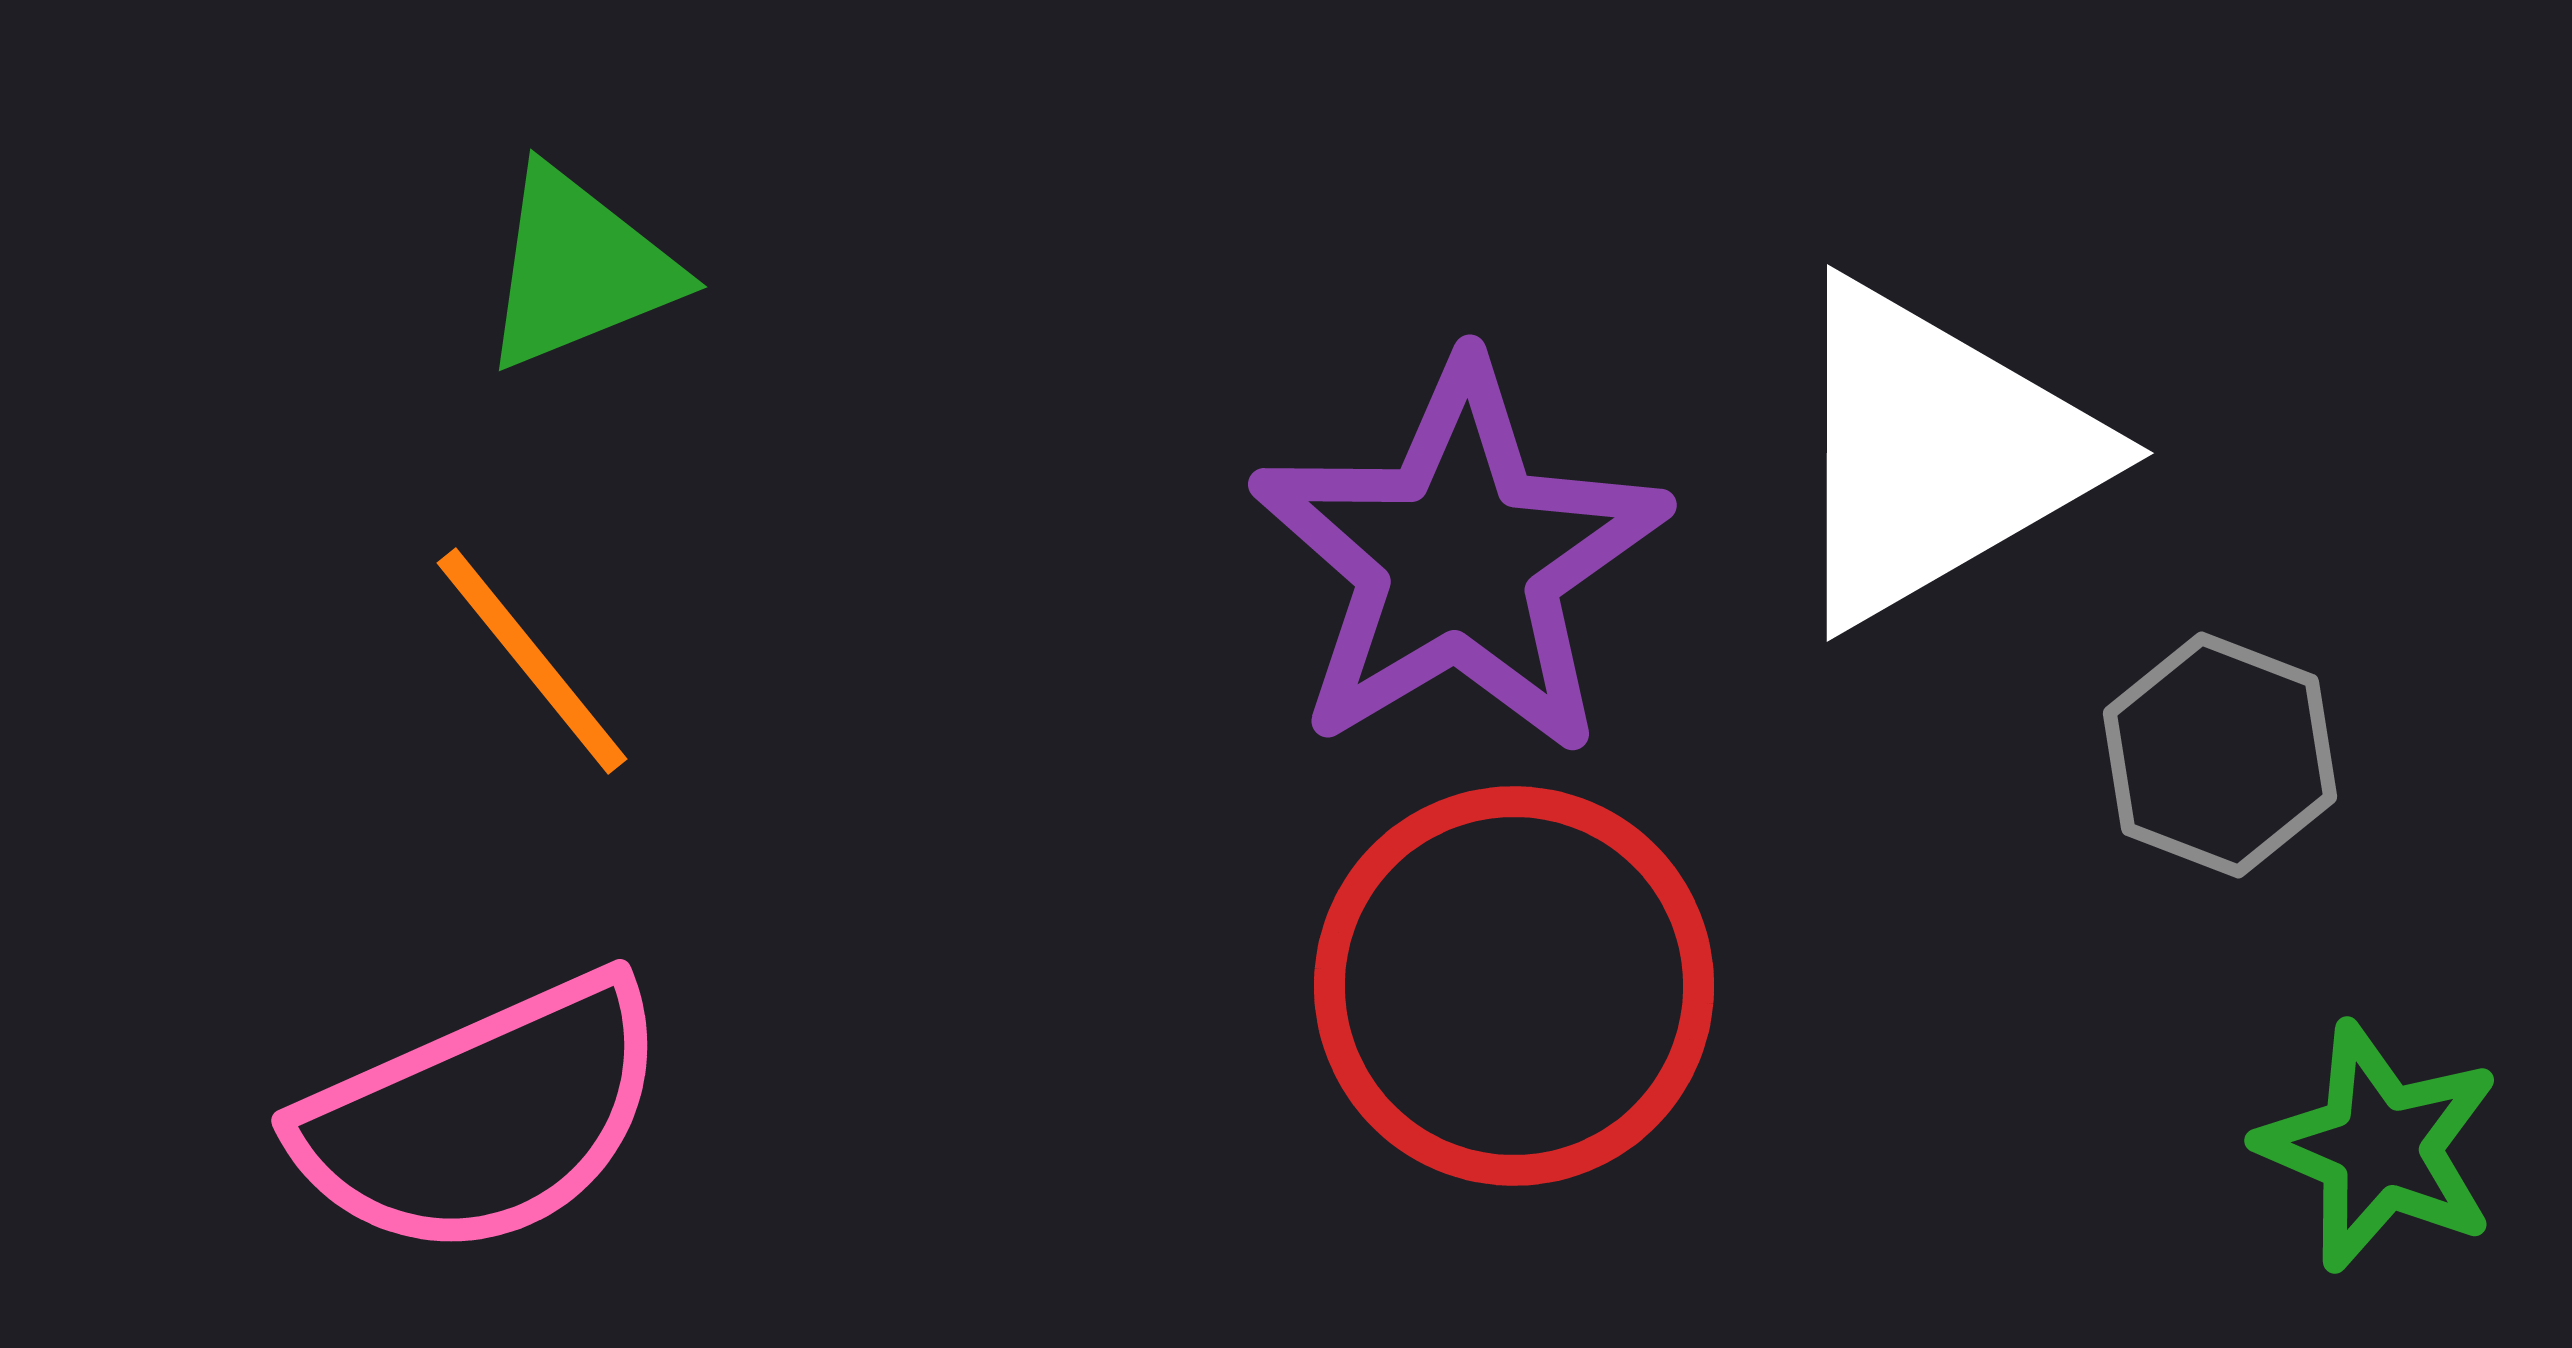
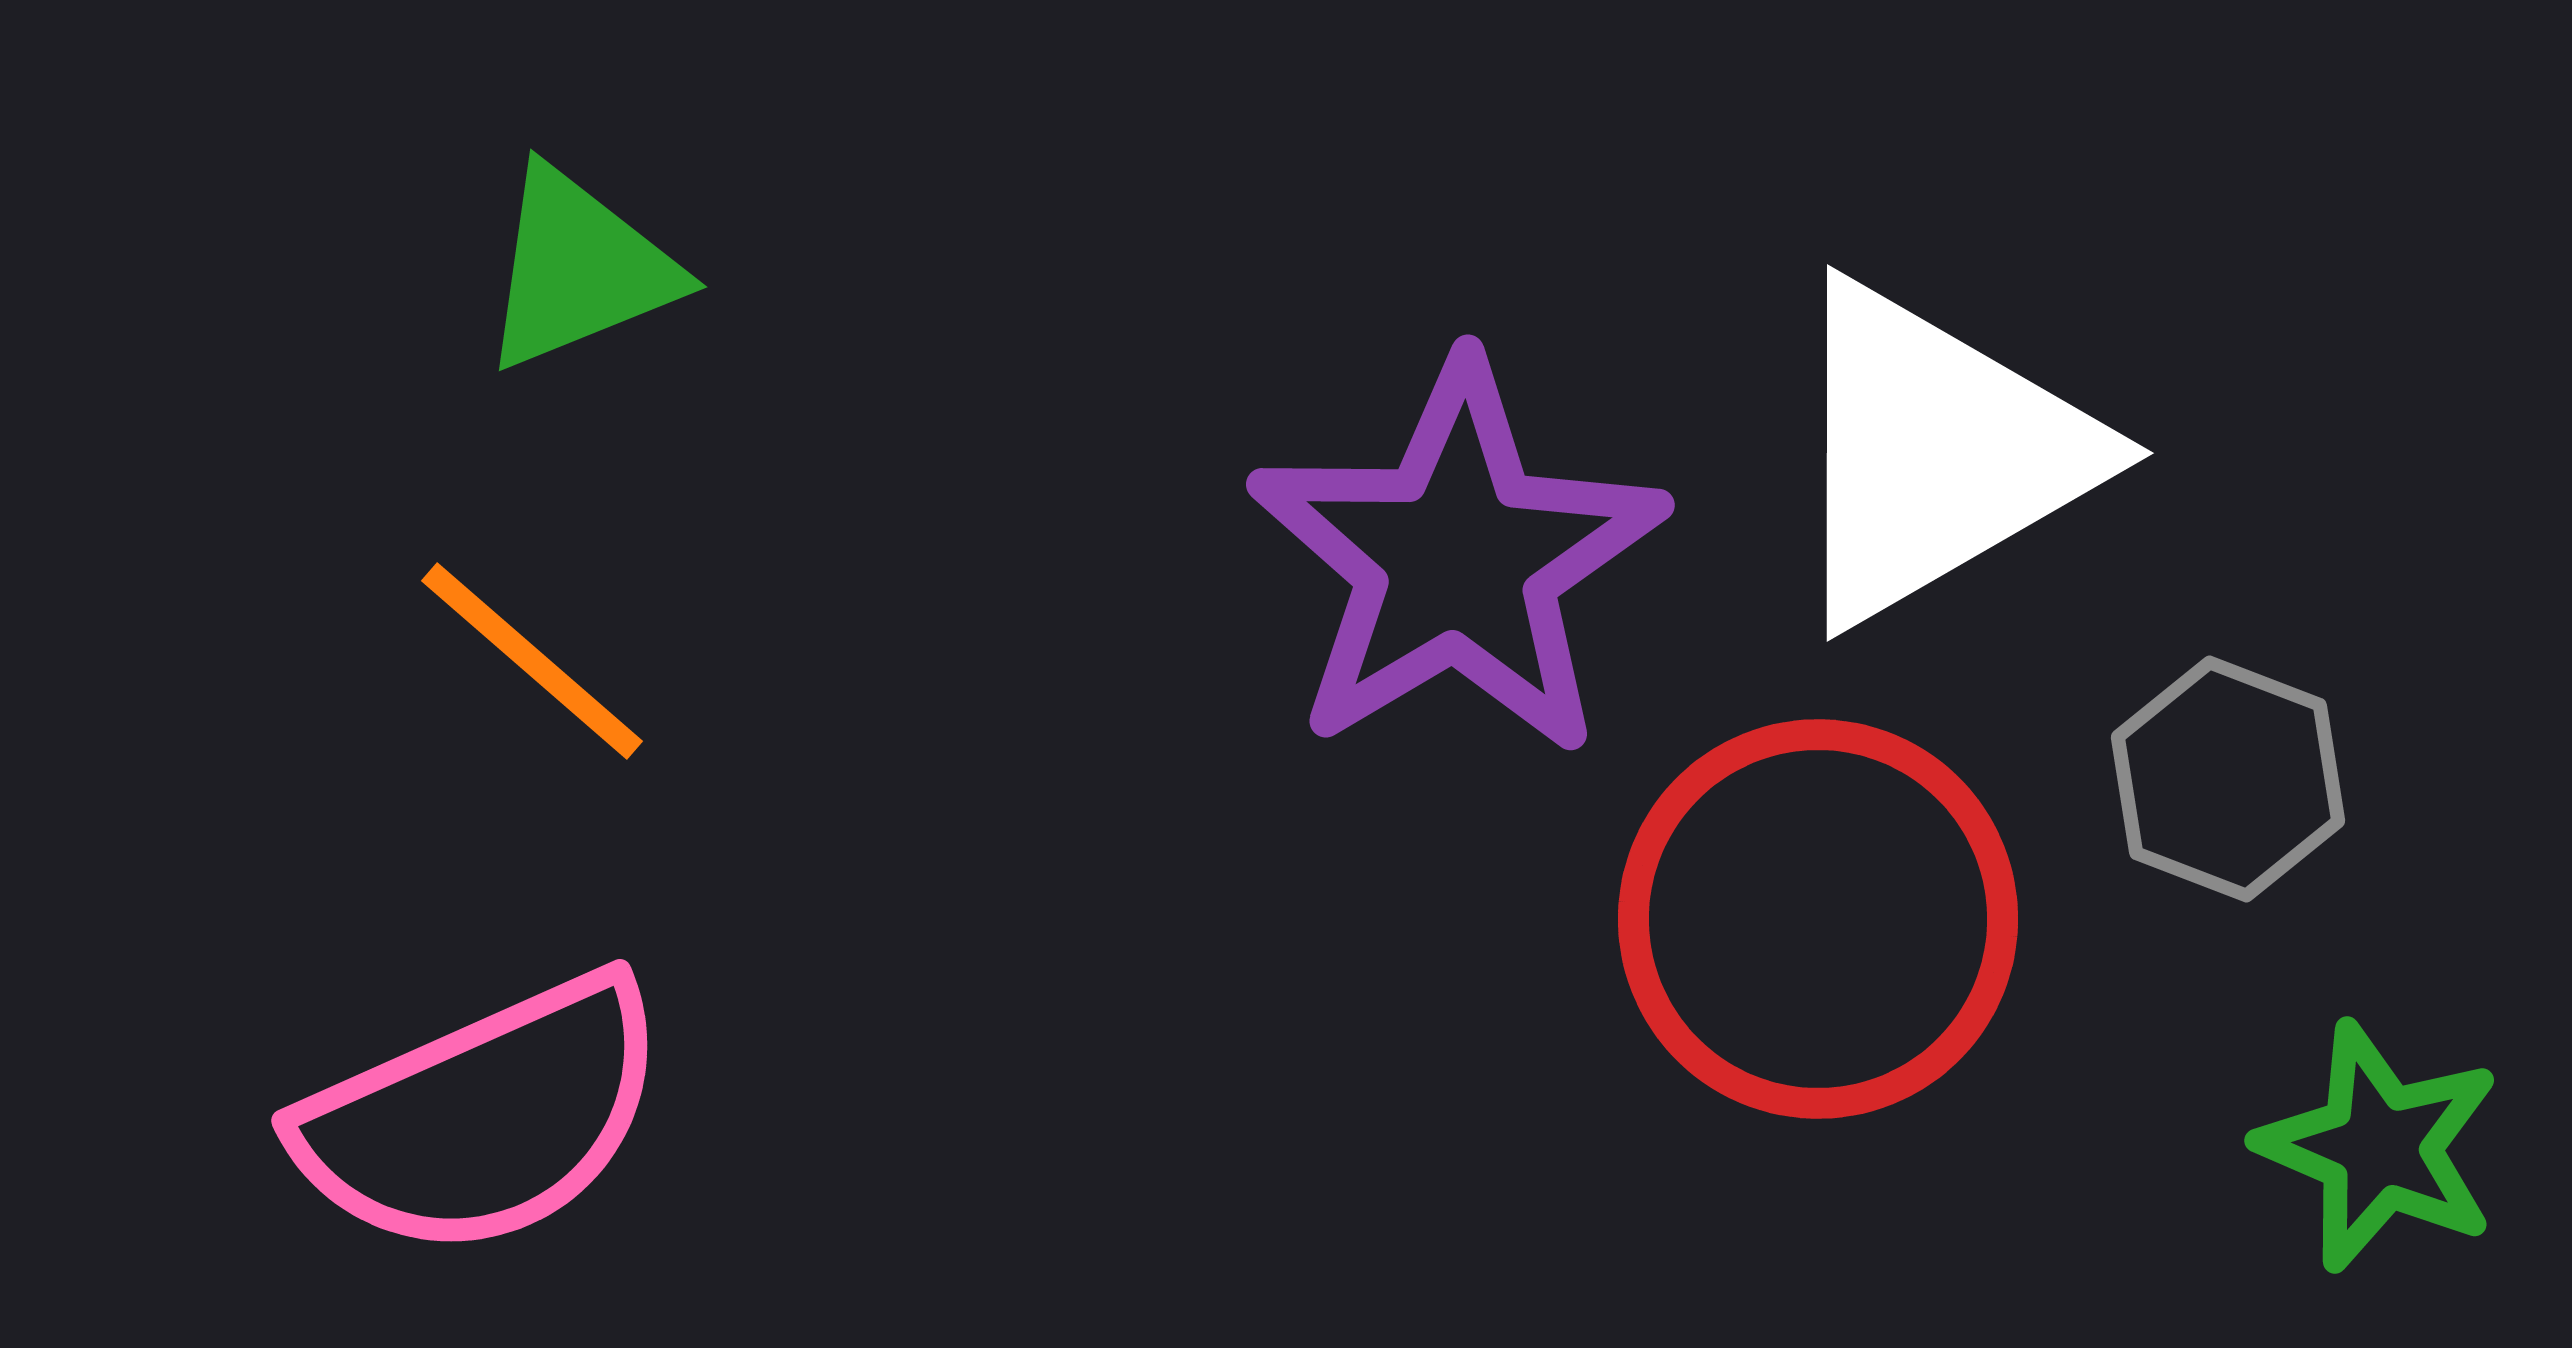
purple star: moved 2 px left
orange line: rotated 10 degrees counterclockwise
gray hexagon: moved 8 px right, 24 px down
red circle: moved 304 px right, 67 px up
